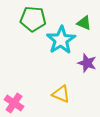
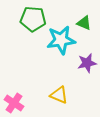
cyan star: rotated 24 degrees clockwise
purple star: rotated 30 degrees counterclockwise
yellow triangle: moved 2 px left, 1 px down
